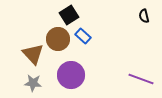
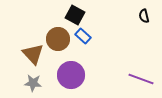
black square: moved 6 px right; rotated 30 degrees counterclockwise
